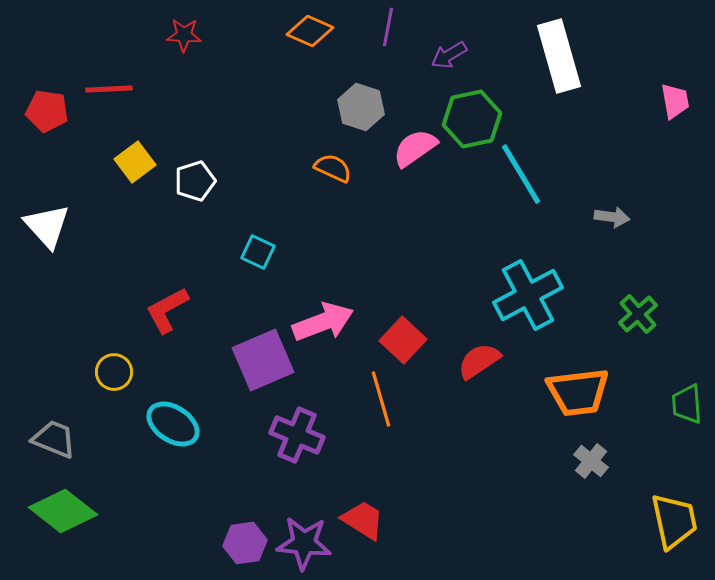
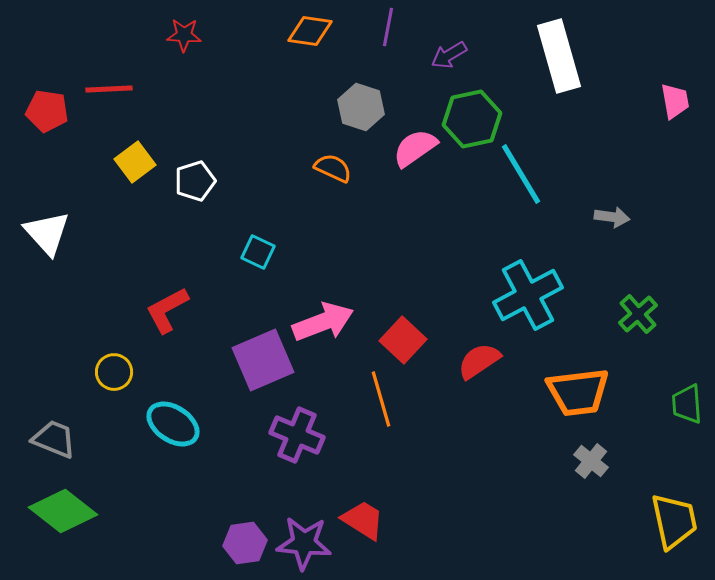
orange diamond: rotated 15 degrees counterclockwise
white triangle: moved 7 px down
